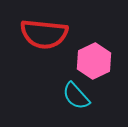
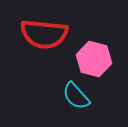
pink hexagon: moved 2 px up; rotated 20 degrees counterclockwise
